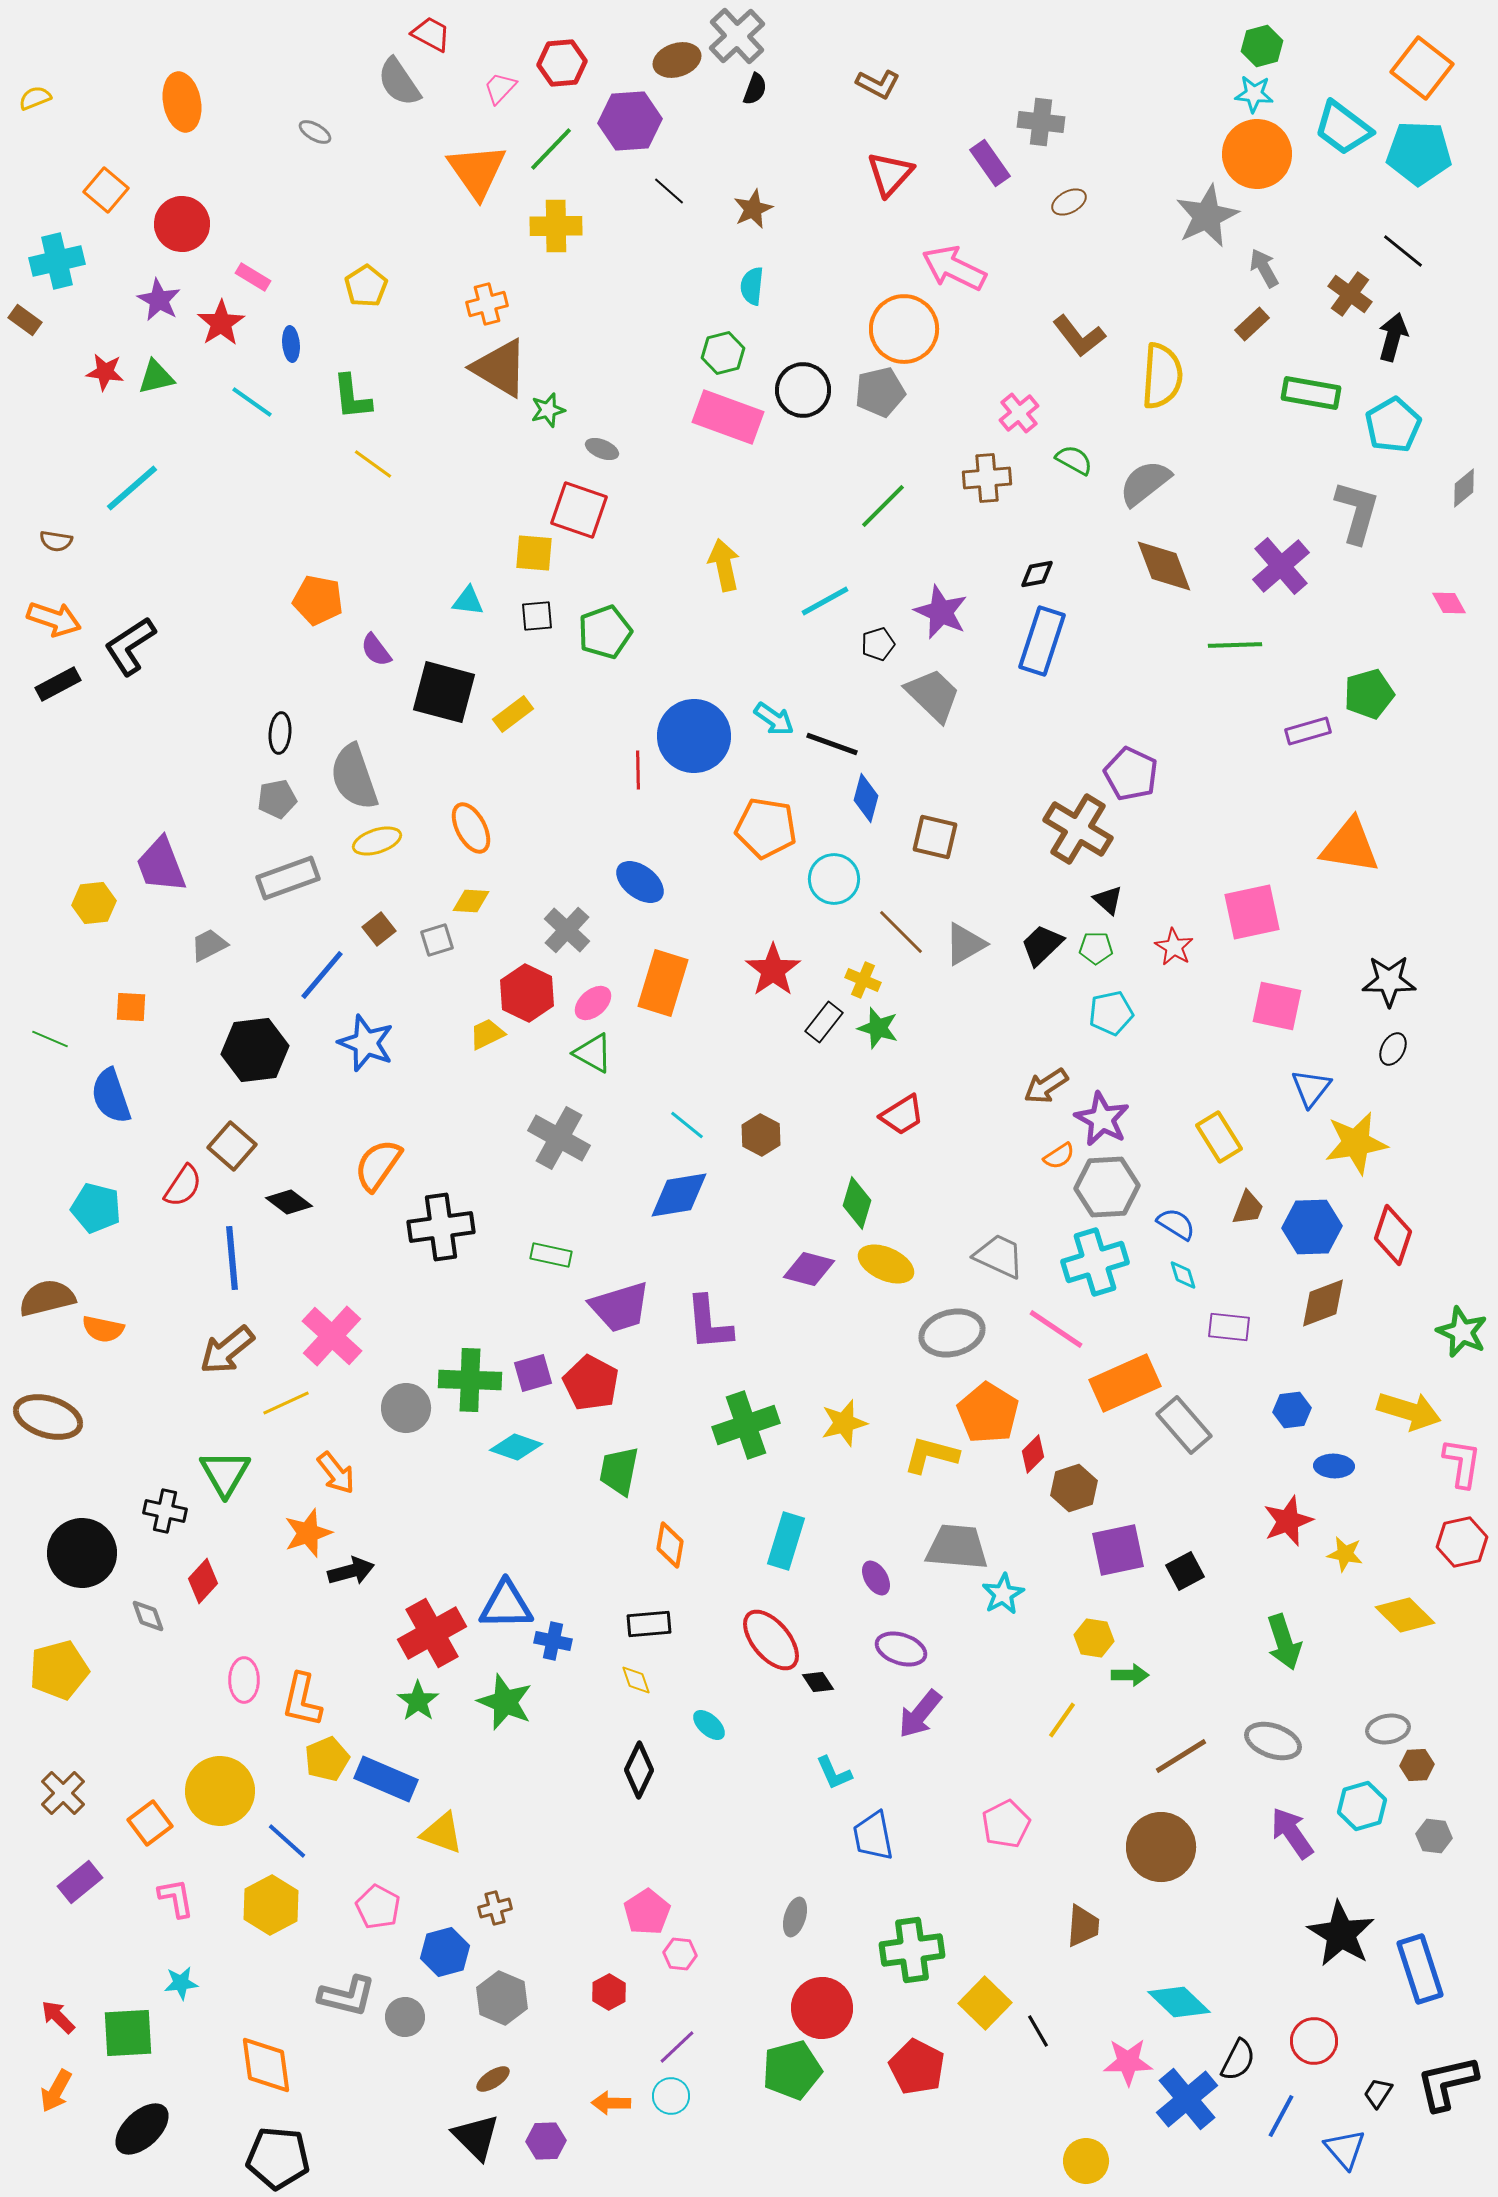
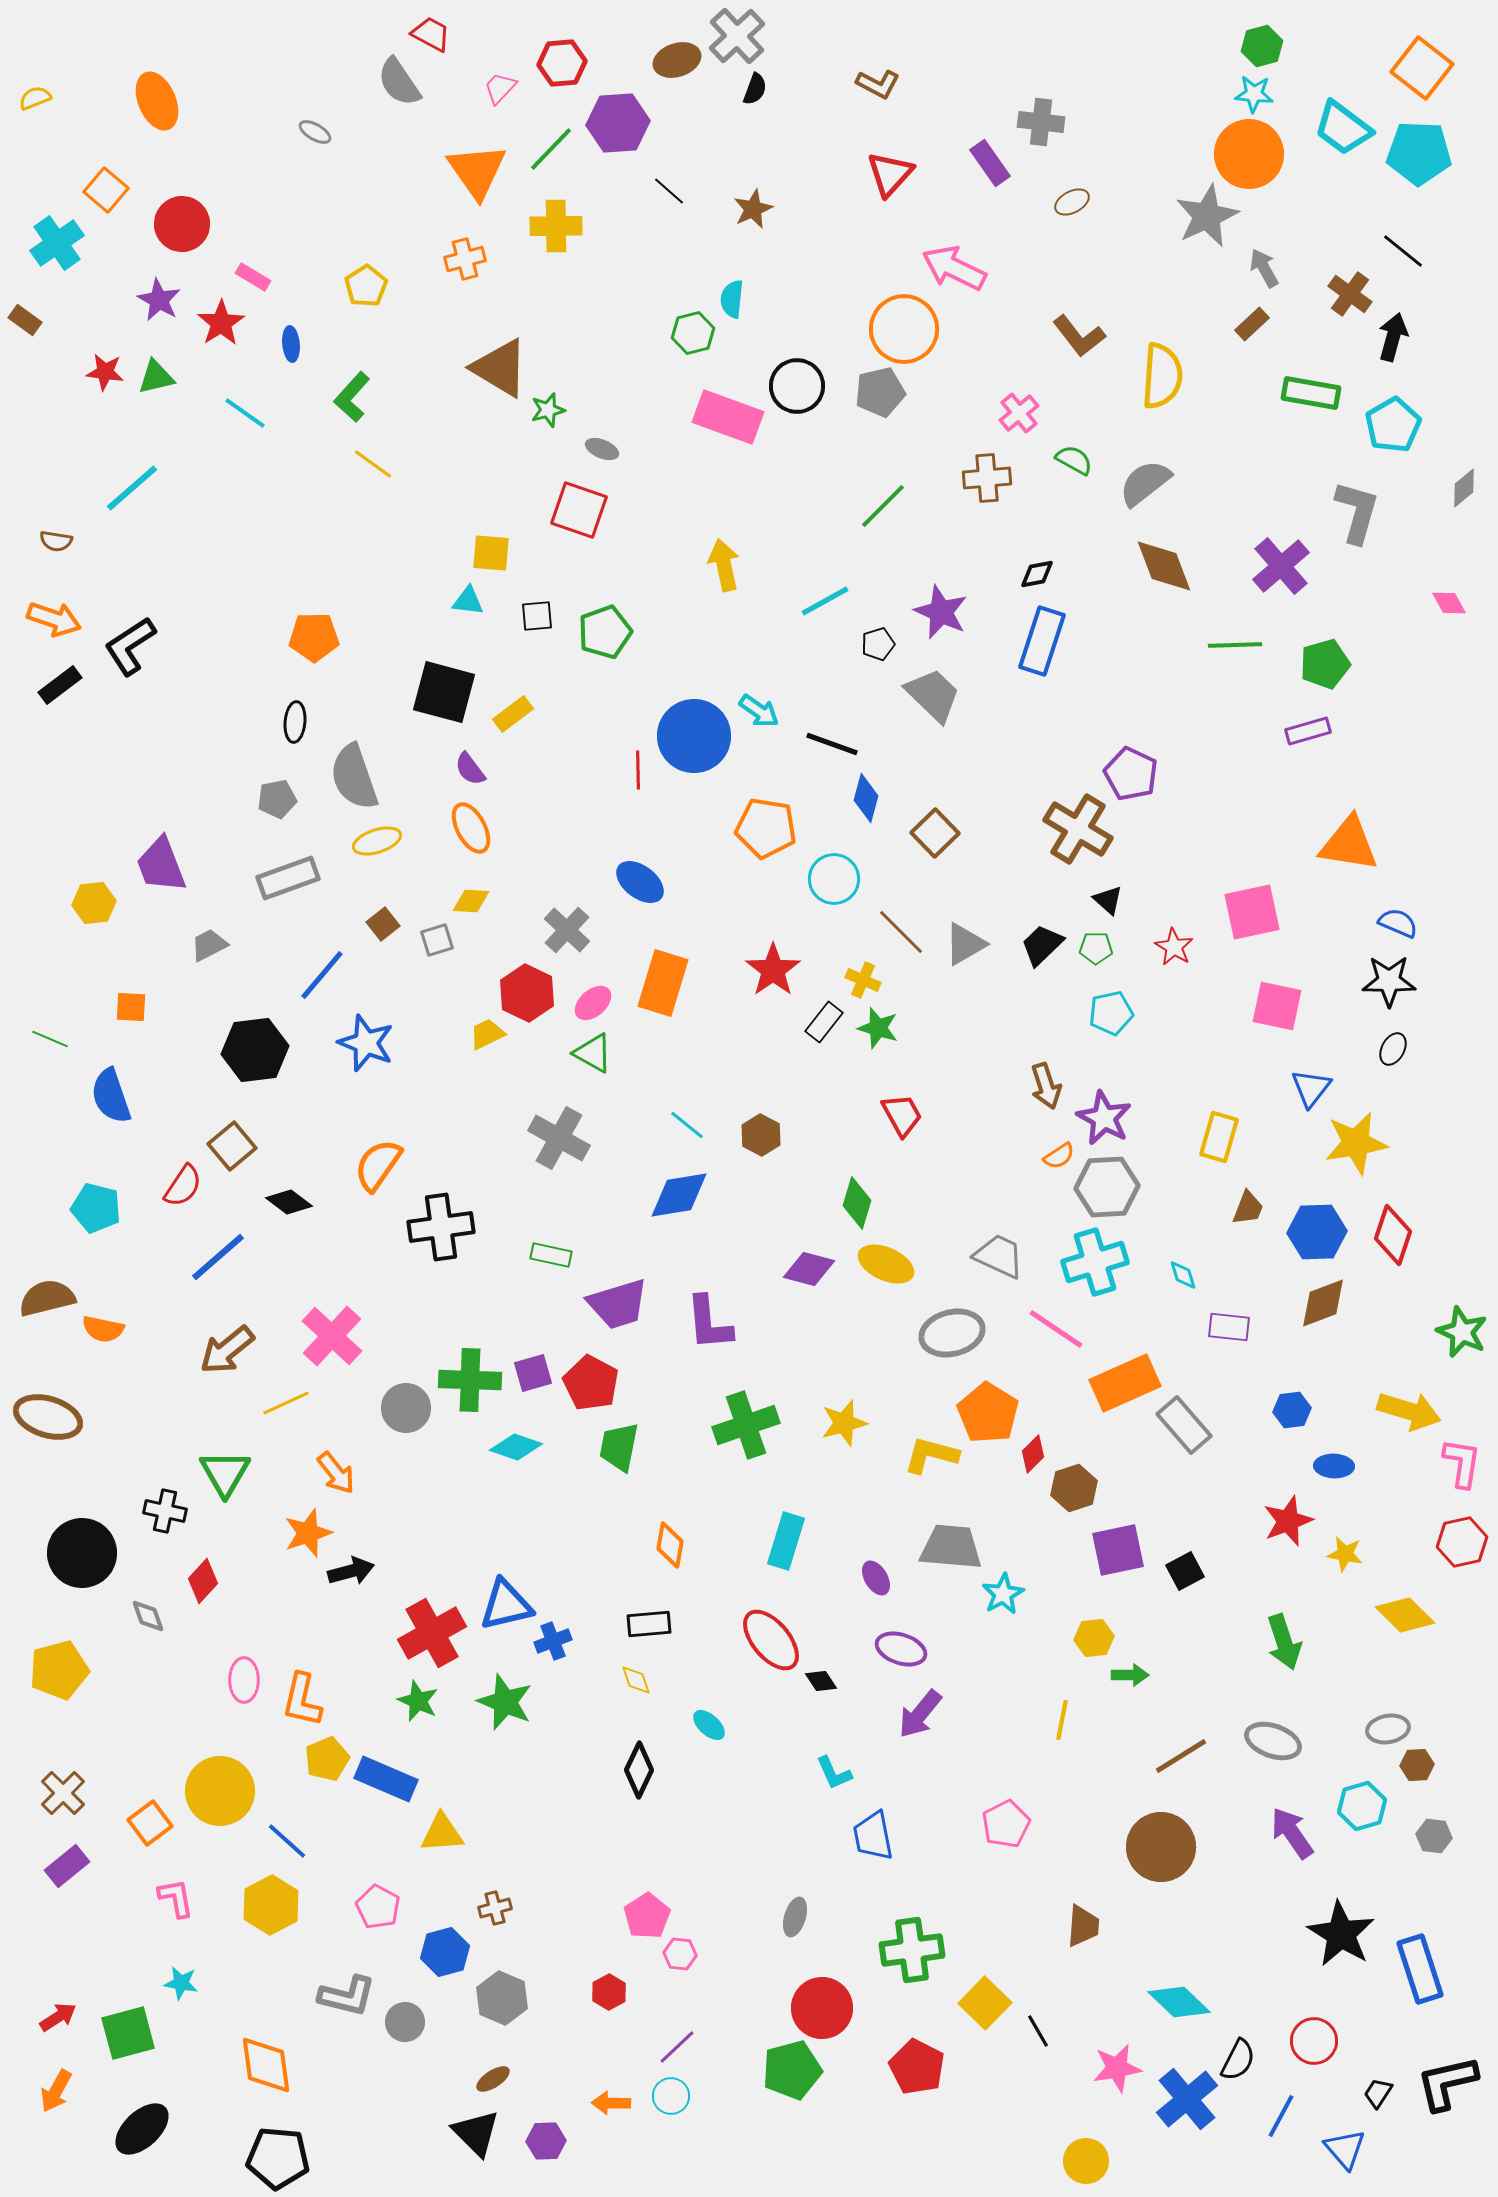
orange ellipse at (182, 102): moved 25 px left, 1 px up; rotated 12 degrees counterclockwise
purple hexagon at (630, 121): moved 12 px left, 2 px down
orange circle at (1257, 154): moved 8 px left
brown ellipse at (1069, 202): moved 3 px right
cyan cross at (57, 261): moved 18 px up; rotated 22 degrees counterclockwise
cyan semicircle at (752, 286): moved 20 px left, 13 px down
orange cross at (487, 304): moved 22 px left, 45 px up
green hexagon at (723, 353): moved 30 px left, 20 px up
black circle at (803, 390): moved 6 px left, 4 px up
green L-shape at (352, 397): rotated 48 degrees clockwise
cyan line at (252, 402): moved 7 px left, 11 px down
yellow square at (534, 553): moved 43 px left
orange pentagon at (318, 600): moved 4 px left, 37 px down; rotated 12 degrees counterclockwise
purple semicircle at (376, 650): moved 94 px right, 119 px down
black rectangle at (58, 684): moved 2 px right, 1 px down; rotated 9 degrees counterclockwise
green pentagon at (1369, 694): moved 44 px left, 30 px up
cyan arrow at (774, 719): moved 15 px left, 8 px up
black ellipse at (280, 733): moved 15 px right, 11 px up
brown square at (935, 837): moved 4 px up; rotated 33 degrees clockwise
orange triangle at (1350, 846): moved 1 px left, 2 px up
brown square at (379, 929): moved 4 px right, 5 px up
brown arrow at (1046, 1086): rotated 75 degrees counterclockwise
red trapezoid at (902, 1115): rotated 87 degrees counterclockwise
purple star at (1102, 1119): moved 2 px right, 1 px up
yellow rectangle at (1219, 1137): rotated 48 degrees clockwise
brown square at (232, 1146): rotated 9 degrees clockwise
blue semicircle at (1176, 1224): moved 222 px right, 301 px up; rotated 9 degrees counterclockwise
blue hexagon at (1312, 1227): moved 5 px right, 5 px down
blue line at (232, 1258): moved 14 px left, 1 px up; rotated 54 degrees clockwise
purple trapezoid at (620, 1307): moved 2 px left, 3 px up
green trapezoid at (619, 1471): moved 24 px up
gray trapezoid at (957, 1547): moved 6 px left
blue triangle at (506, 1605): rotated 12 degrees counterclockwise
yellow hexagon at (1094, 1638): rotated 15 degrees counterclockwise
blue cross at (553, 1641): rotated 33 degrees counterclockwise
black diamond at (818, 1682): moved 3 px right, 1 px up
green star at (418, 1701): rotated 12 degrees counterclockwise
yellow line at (1062, 1720): rotated 24 degrees counterclockwise
yellow triangle at (442, 1833): rotated 24 degrees counterclockwise
purple rectangle at (80, 1882): moved 13 px left, 16 px up
pink pentagon at (647, 1912): moved 4 px down
cyan star at (181, 1983): rotated 16 degrees clockwise
red arrow at (58, 2017): rotated 102 degrees clockwise
gray circle at (405, 2017): moved 5 px down
green square at (128, 2033): rotated 12 degrees counterclockwise
pink star at (1128, 2062): moved 11 px left, 6 px down; rotated 9 degrees counterclockwise
black triangle at (476, 2137): moved 4 px up
